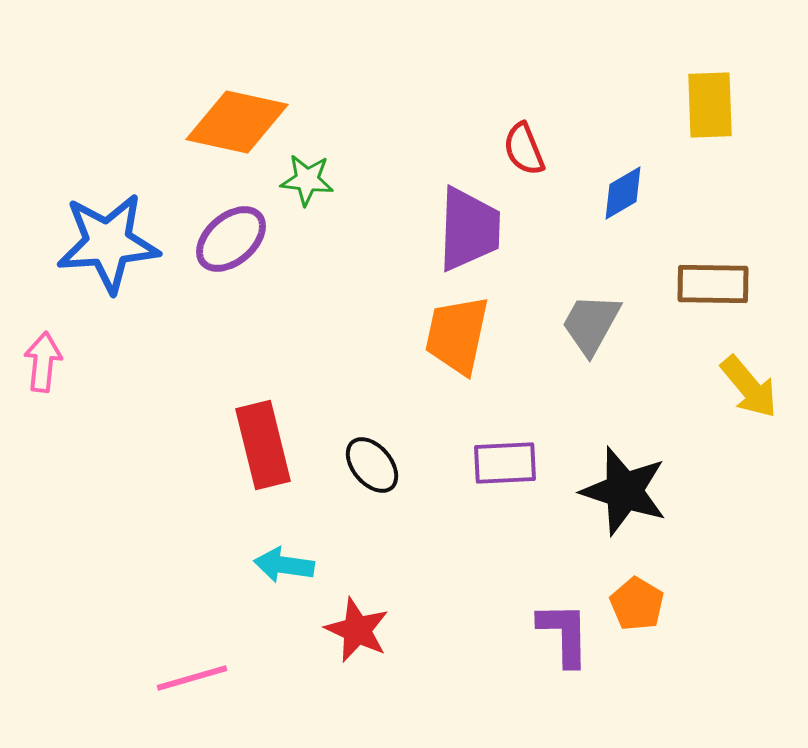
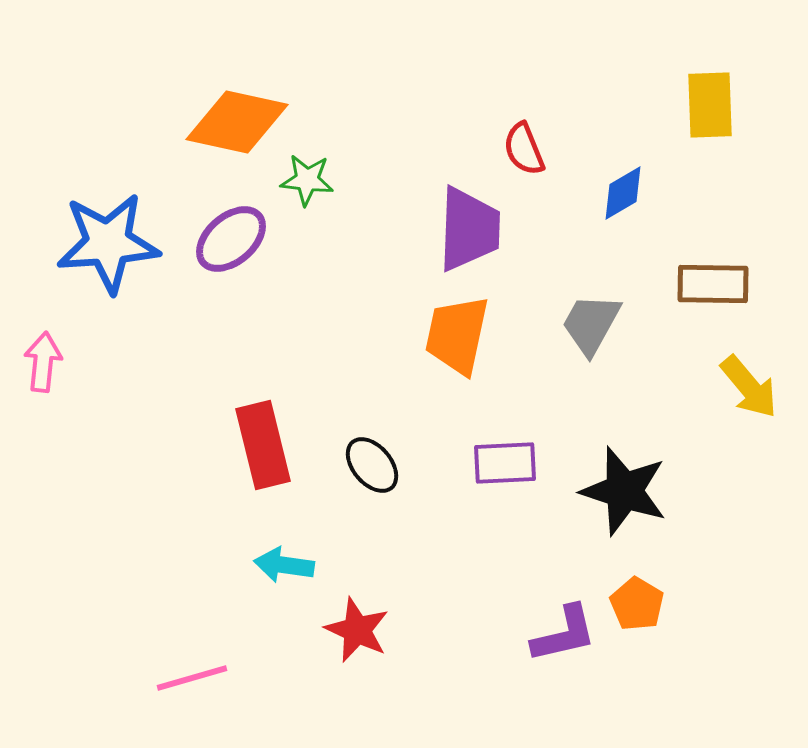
purple L-shape: rotated 78 degrees clockwise
